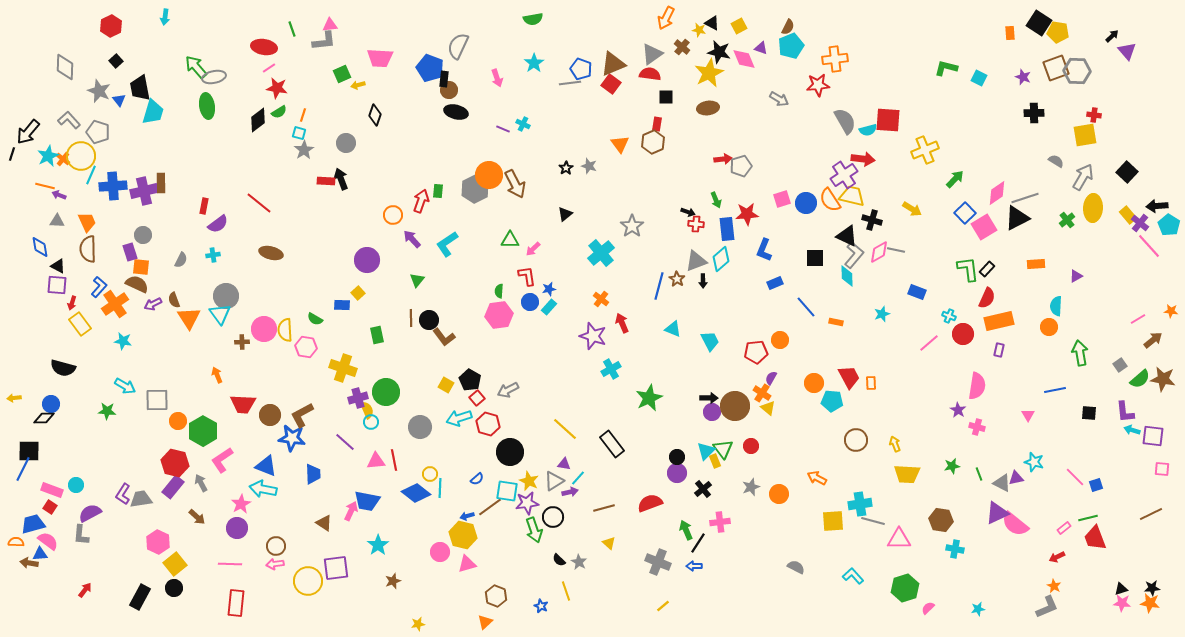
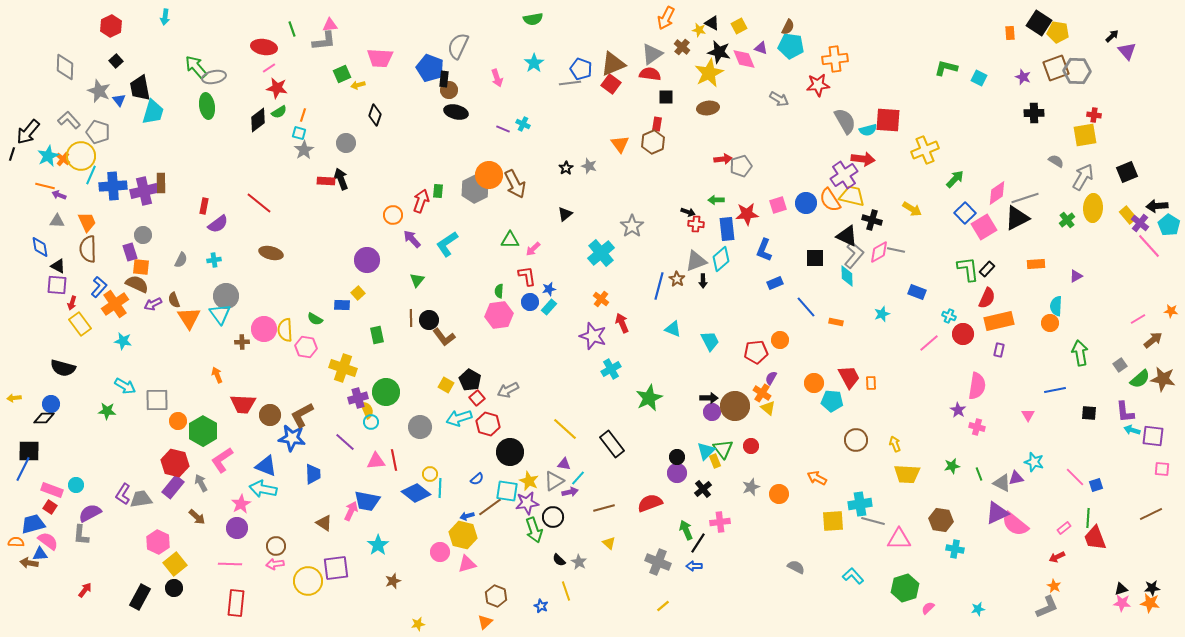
cyan pentagon at (791, 46): rotated 30 degrees clockwise
black square at (1127, 172): rotated 25 degrees clockwise
pink square at (782, 199): moved 4 px left, 6 px down
green arrow at (716, 200): rotated 112 degrees clockwise
cyan cross at (213, 255): moved 1 px right, 5 px down
orange circle at (1049, 327): moved 1 px right, 4 px up
green line at (1088, 518): rotated 72 degrees counterclockwise
